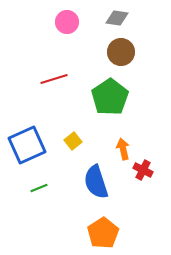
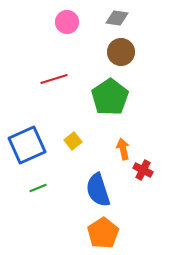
blue semicircle: moved 2 px right, 8 px down
green line: moved 1 px left
